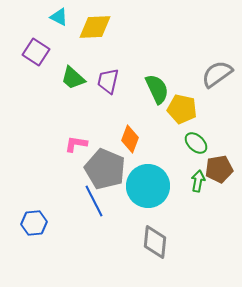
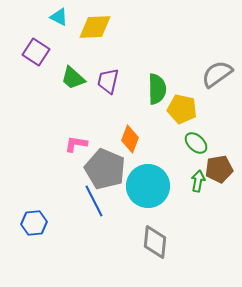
green semicircle: rotated 24 degrees clockwise
